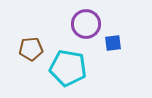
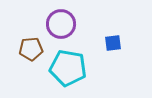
purple circle: moved 25 px left
